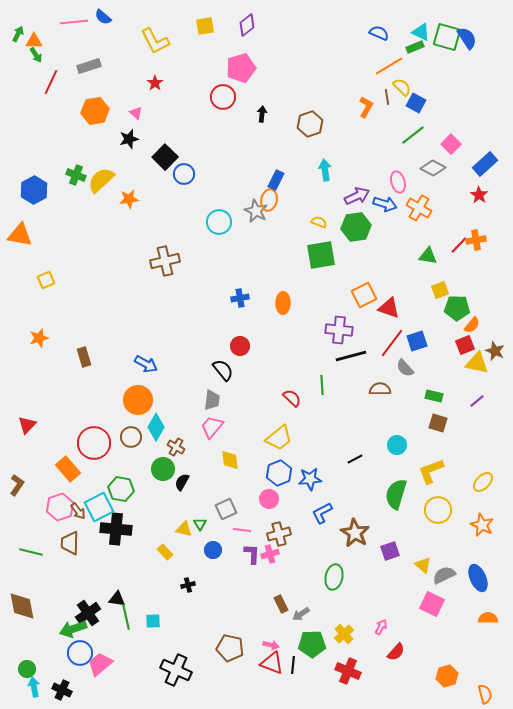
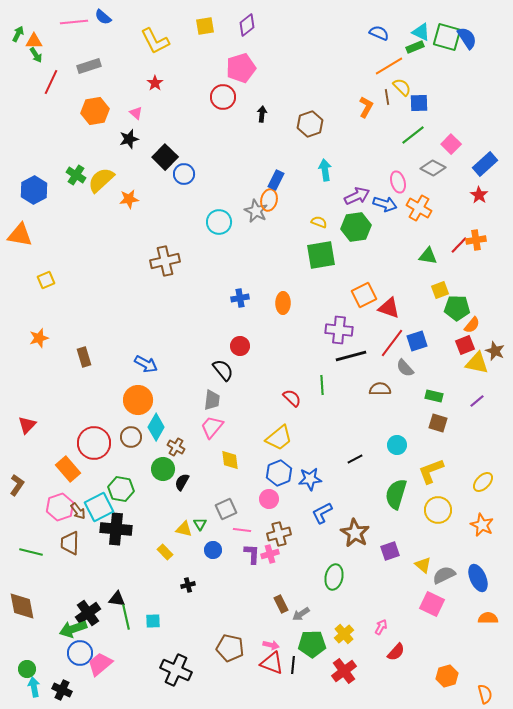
blue square at (416, 103): moved 3 px right; rotated 30 degrees counterclockwise
green cross at (76, 175): rotated 12 degrees clockwise
red cross at (348, 671): moved 4 px left; rotated 30 degrees clockwise
